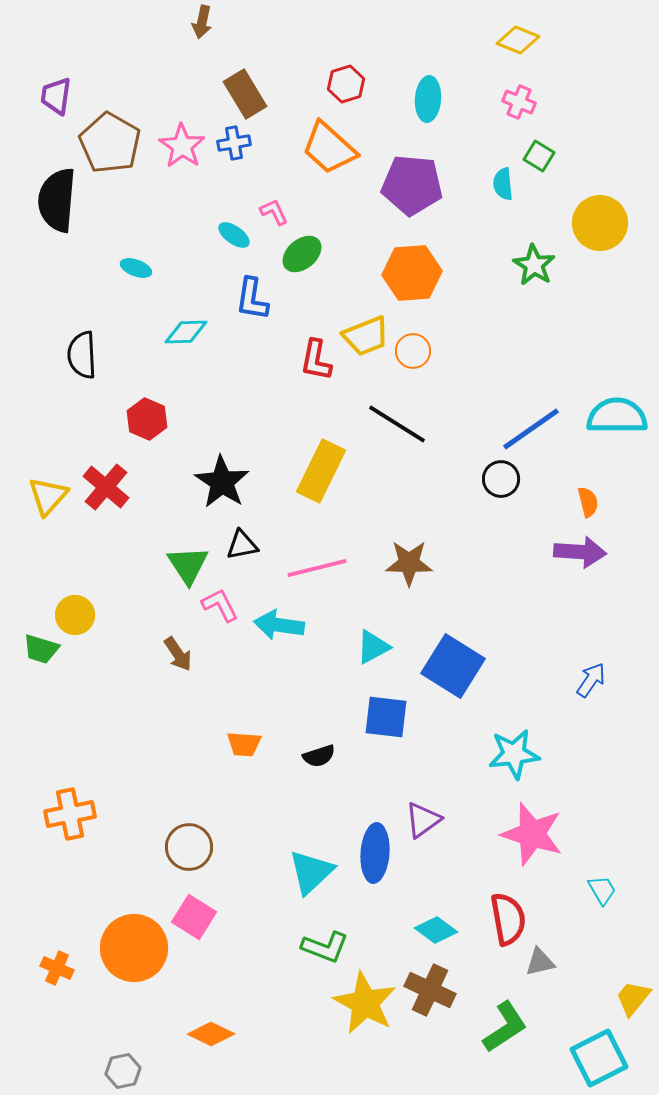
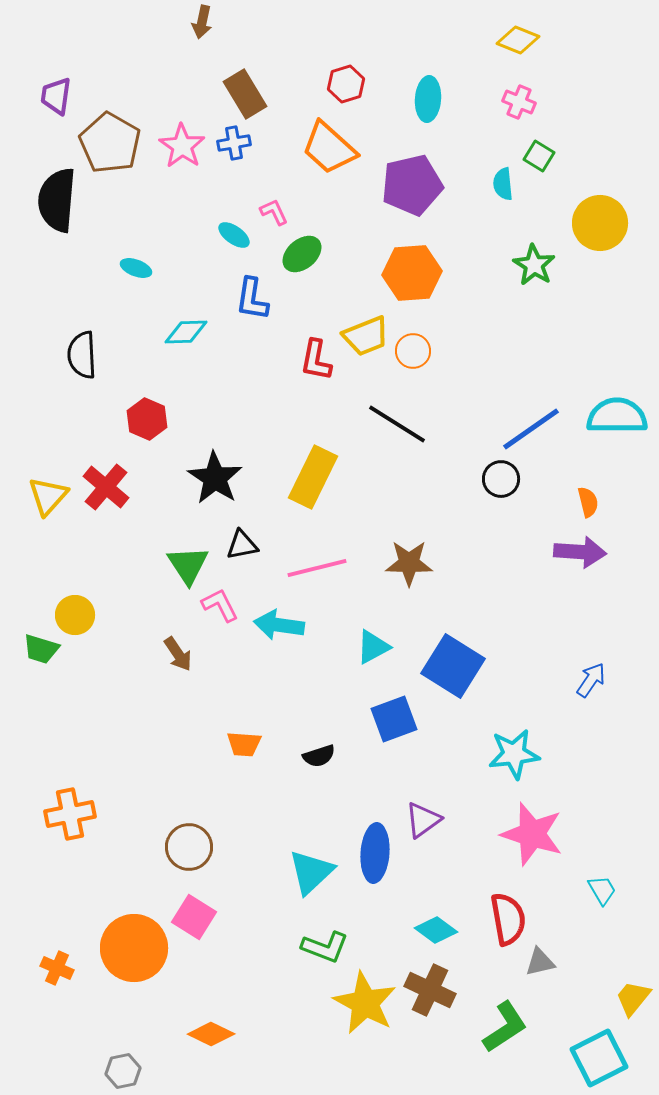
purple pentagon at (412, 185): rotated 18 degrees counterclockwise
yellow rectangle at (321, 471): moved 8 px left, 6 px down
black star at (222, 482): moved 7 px left, 4 px up
blue square at (386, 717): moved 8 px right, 2 px down; rotated 27 degrees counterclockwise
